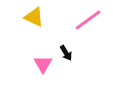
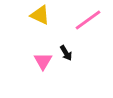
yellow triangle: moved 6 px right, 2 px up
pink triangle: moved 3 px up
